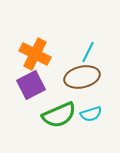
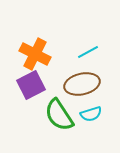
cyan line: rotated 35 degrees clockwise
brown ellipse: moved 7 px down
green semicircle: rotated 80 degrees clockwise
